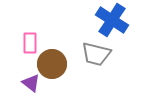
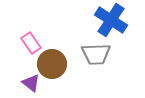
blue cross: moved 1 px left
pink rectangle: moved 1 px right; rotated 35 degrees counterclockwise
gray trapezoid: rotated 16 degrees counterclockwise
